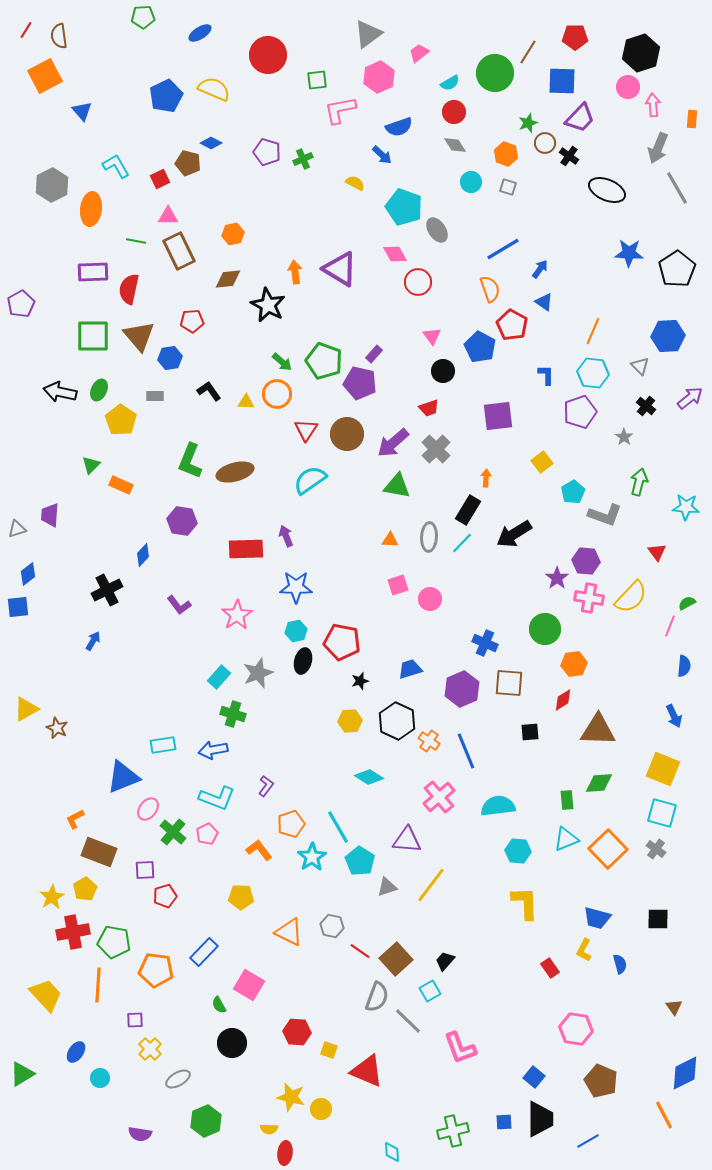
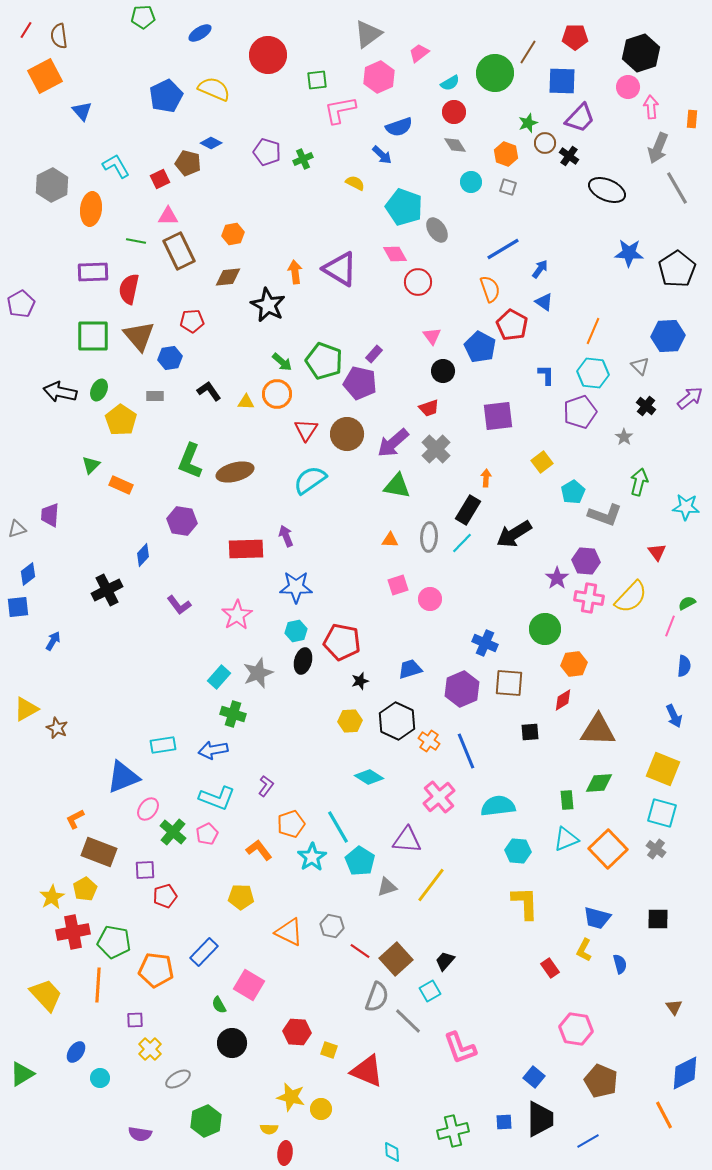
pink arrow at (653, 105): moved 2 px left, 2 px down
brown diamond at (228, 279): moved 2 px up
blue arrow at (93, 641): moved 40 px left
